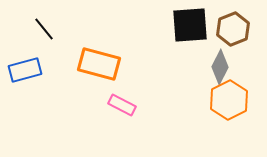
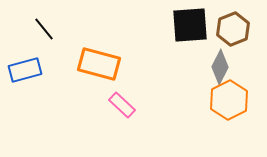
pink rectangle: rotated 16 degrees clockwise
